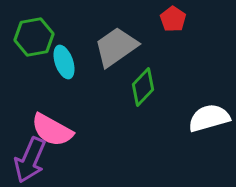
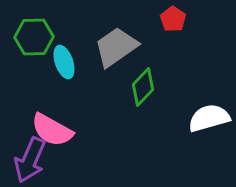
green hexagon: rotated 9 degrees clockwise
